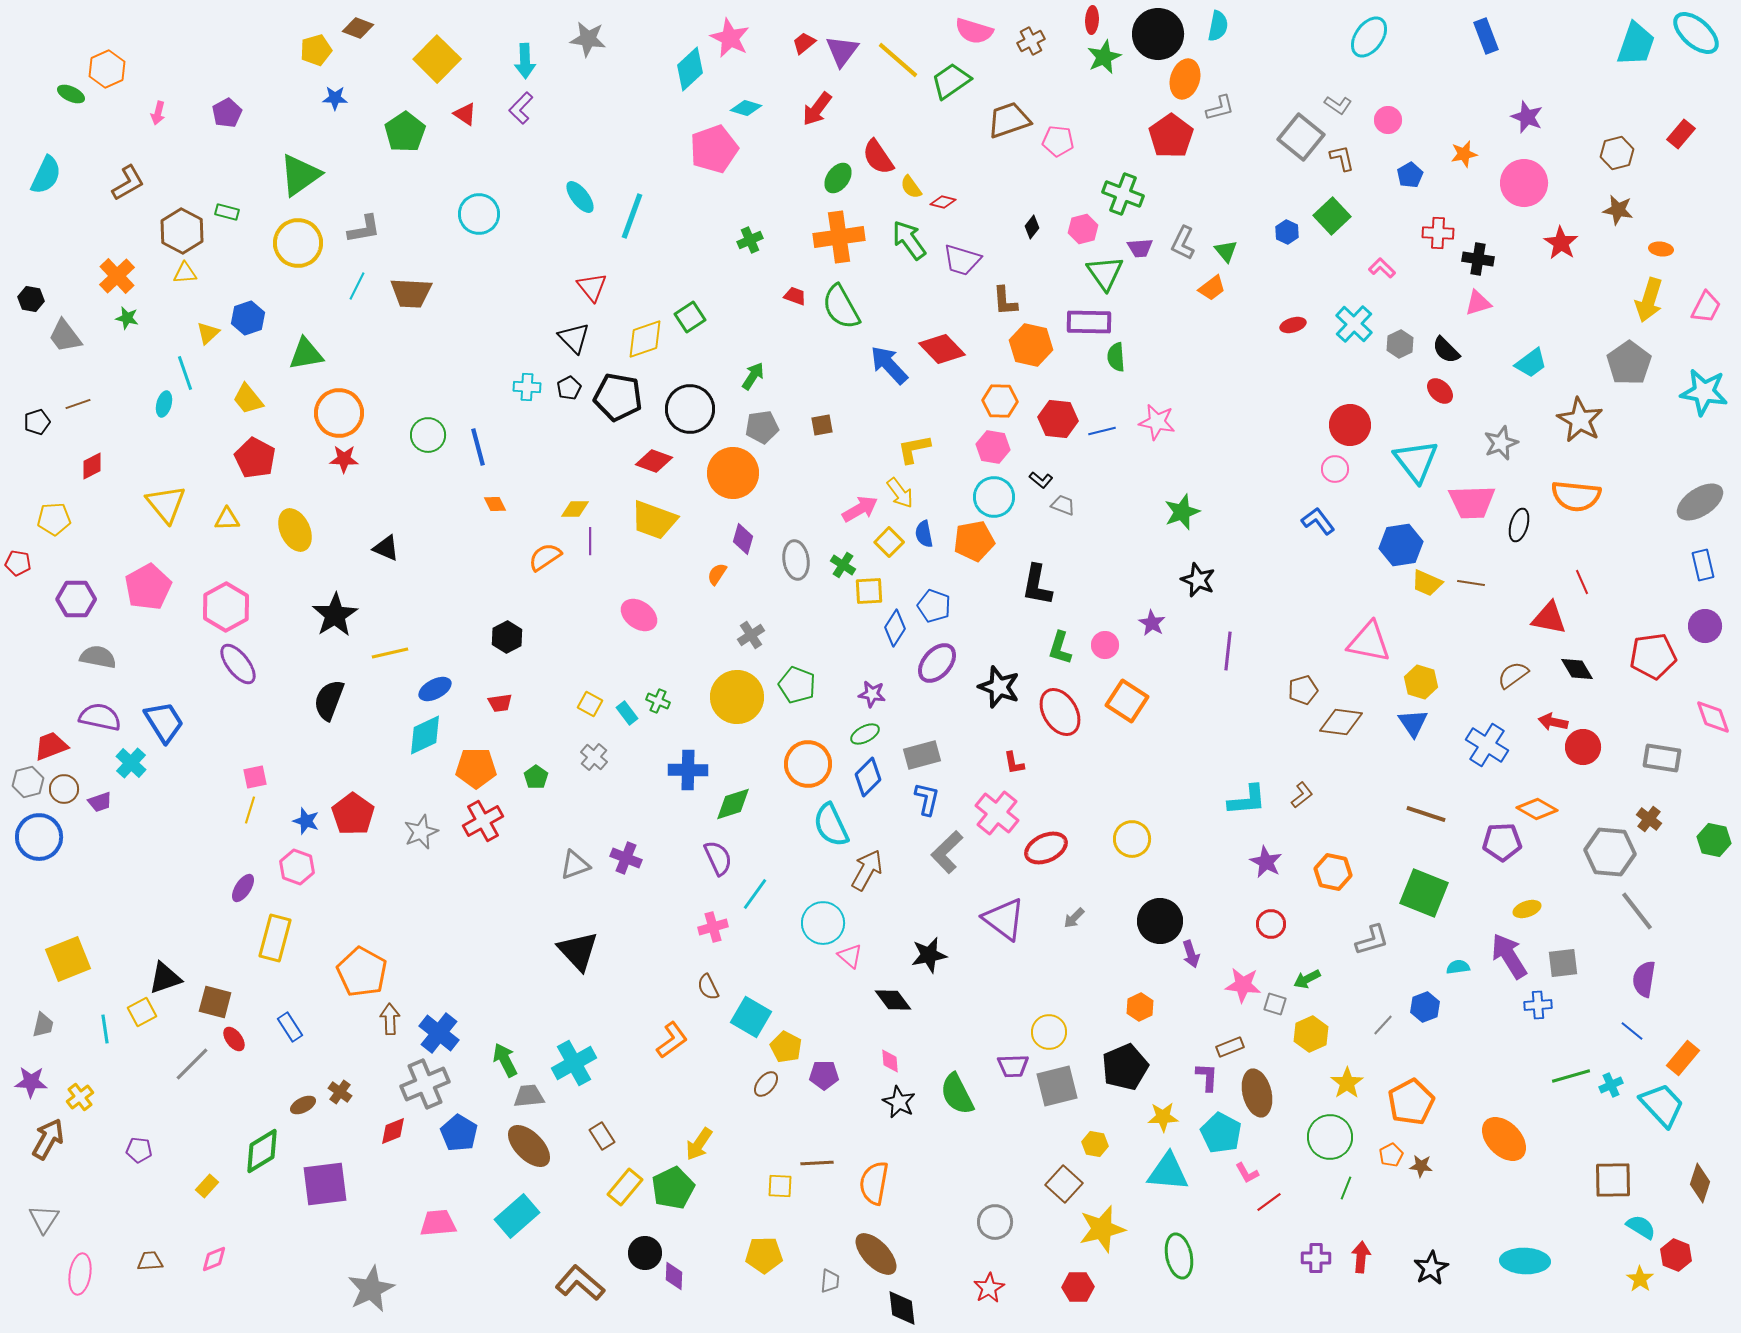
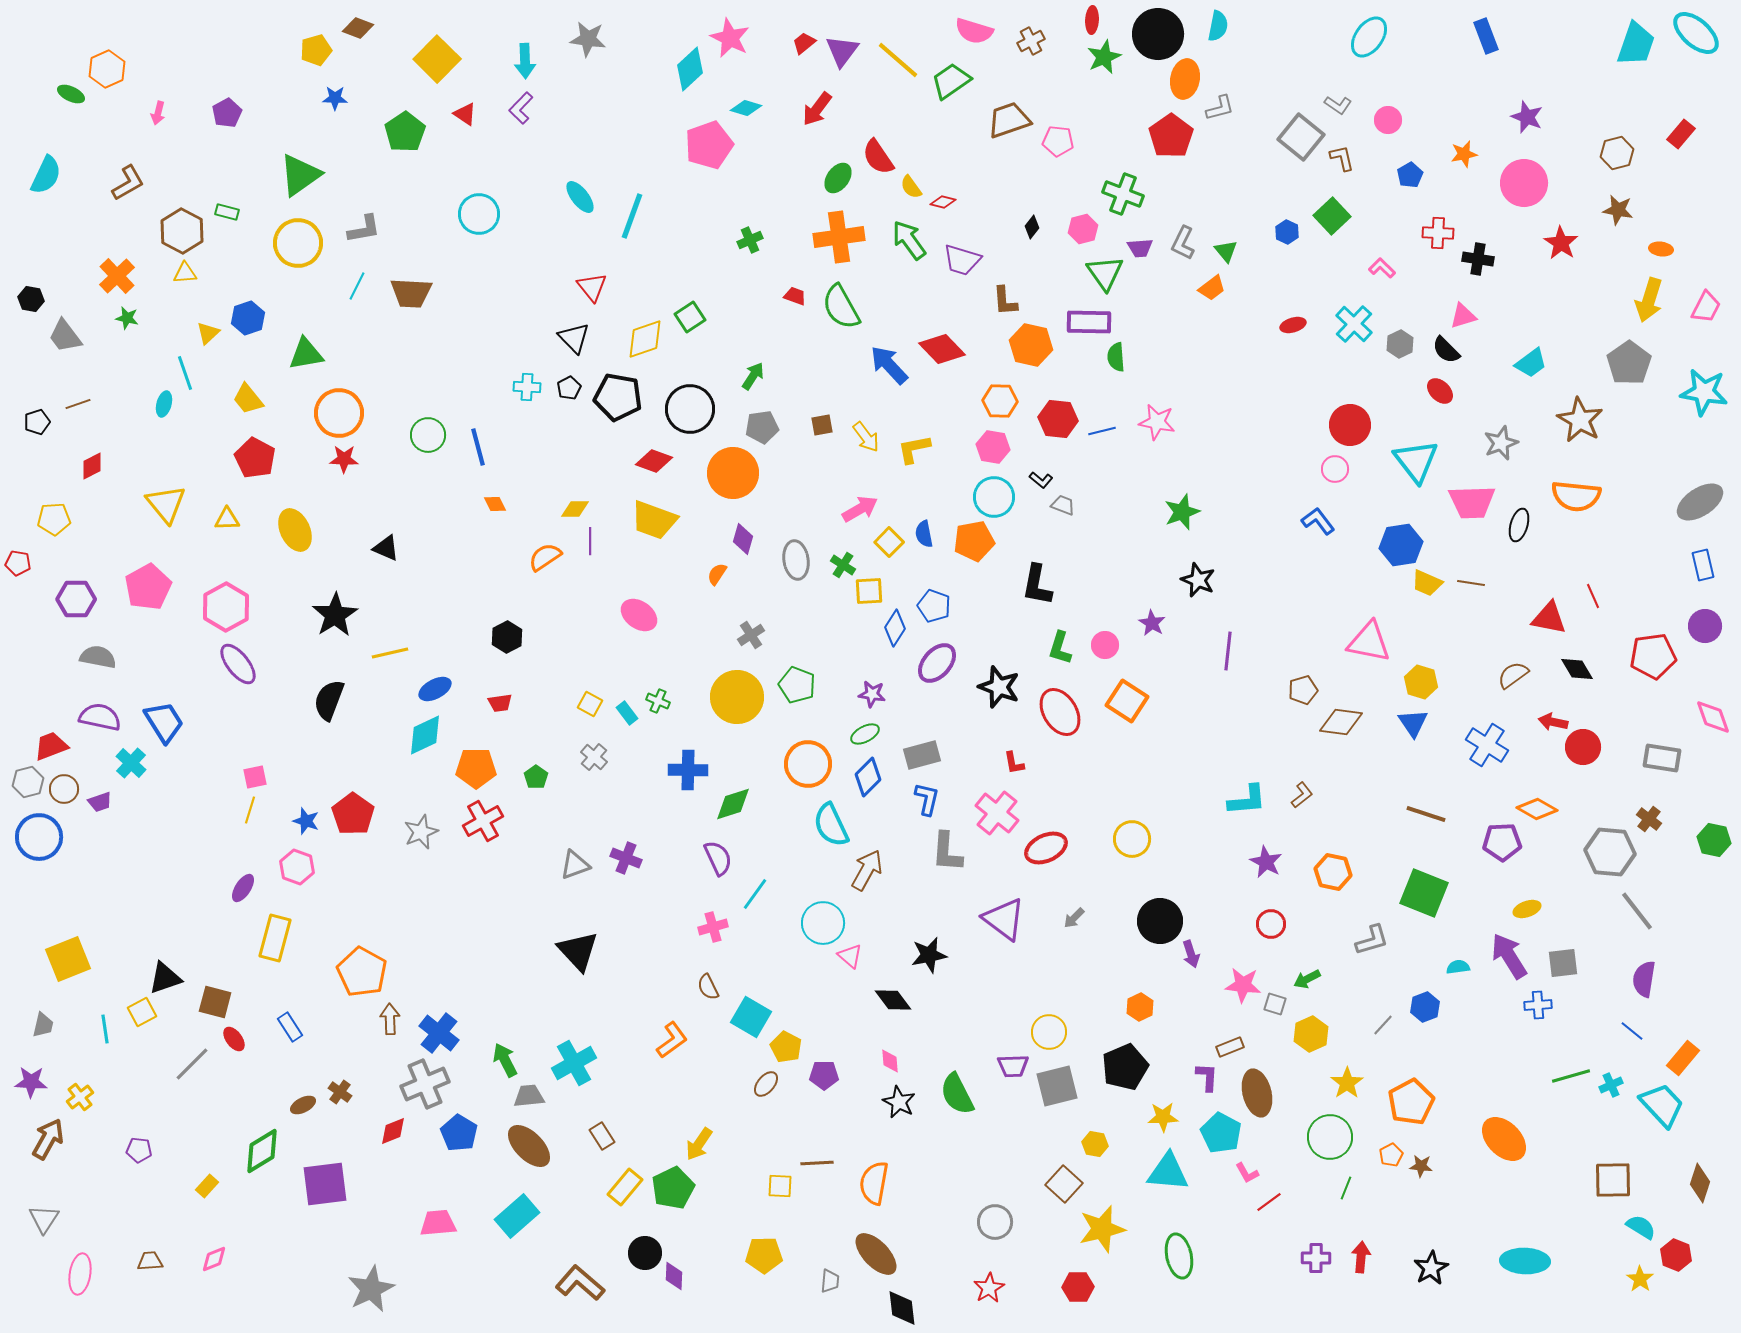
orange ellipse at (1185, 79): rotated 6 degrees counterclockwise
pink pentagon at (714, 149): moved 5 px left, 4 px up
pink triangle at (1478, 303): moved 15 px left, 13 px down
yellow arrow at (900, 493): moved 34 px left, 56 px up
red line at (1582, 582): moved 11 px right, 14 px down
gray L-shape at (947, 852): rotated 42 degrees counterclockwise
